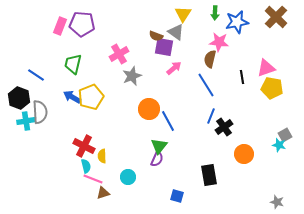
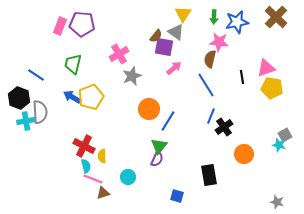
green arrow at (215, 13): moved 1 px left, 4 px down
brown semicircle at (156, 36): rotated 72 degrees counterclockwise
blue line at (168, 121): rotated 60 degrees clockwise
